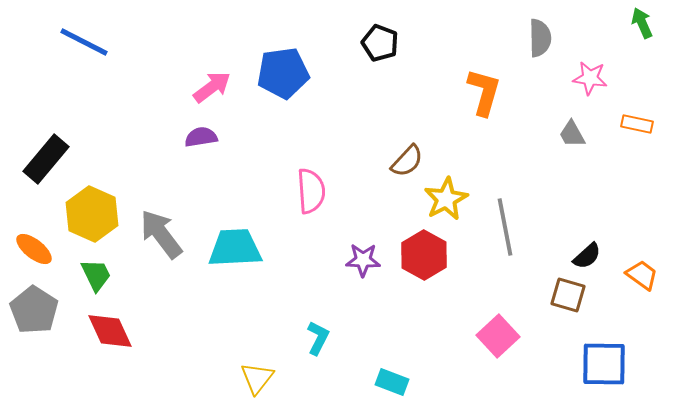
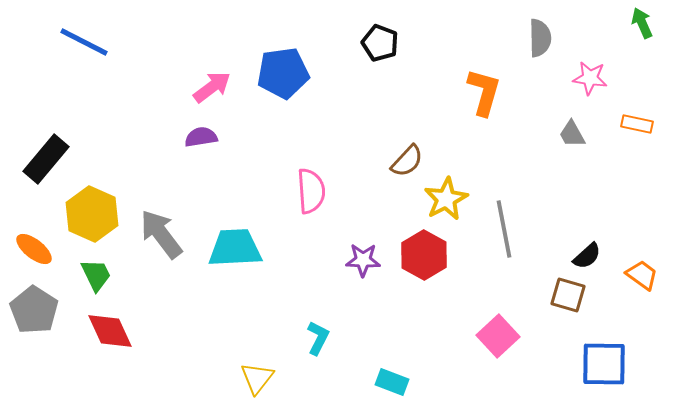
gray line: moved 1 px left, 2 px down
